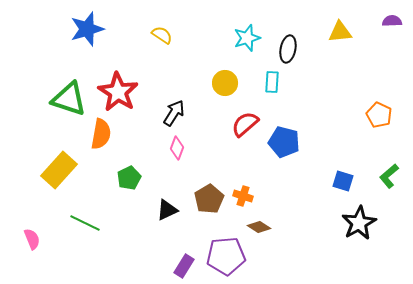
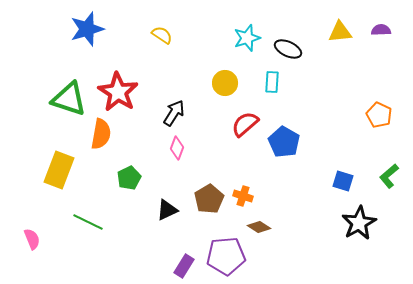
purple semicircle: moved 11 px left, 9 px down
black ellipse: rotated 76 degrees counterclockwise
blue pentagon: rotated 16 degrees clockwise
yellow rectangle: rotated 21 degrees counterclockwise
green line: moved 3 px right, 1 px up
